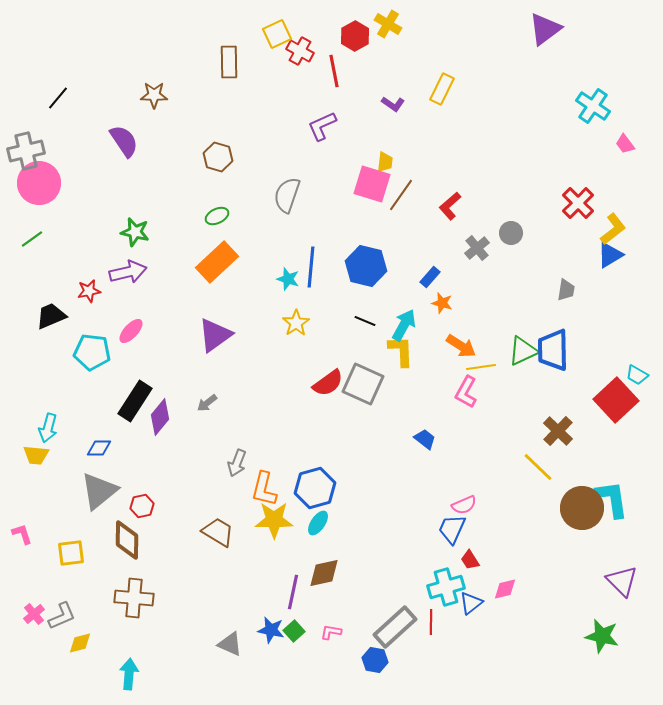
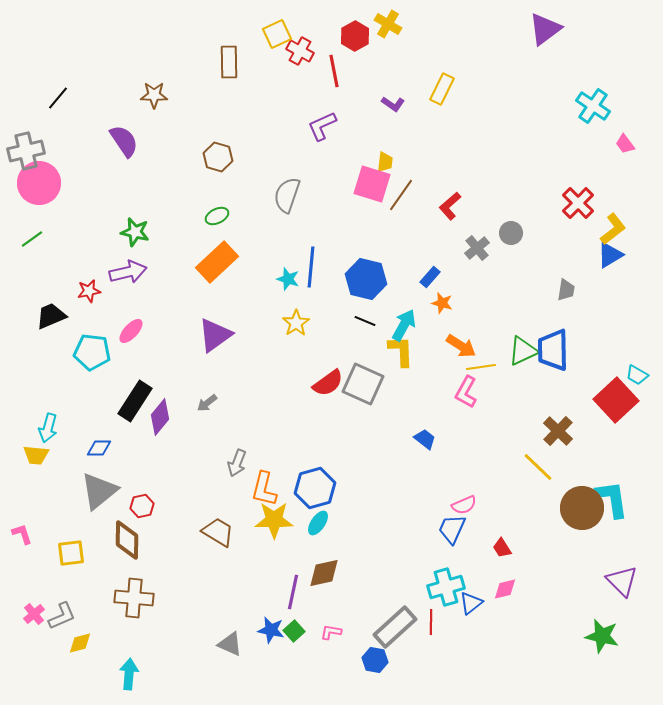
blue hexagon at (366, 266): moved 13 px down
red trapezoid at (470, 560): moved 32 px right, 12 px up
